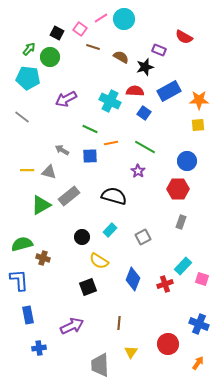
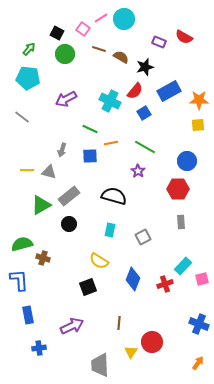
pink square at (80, 29): moved 3 px right
brown line at (93, 47): moved 6 px right, 2 px down
purple rectangle at (159, 50): moved 8 px up
green circle at (50, 57): moved 15 px right, 3 px up
red semicircle at (135, 91): rotated 126 degrees clockwise
blue square at (144, 113): rotated 24 degrees clockwise
gray arrow at (62, 150): rotated 104 degrees counterclockwise
gray rectangle at (181, 222): rotated 24 degrees counterclockwise
cyan rectangle at (110, 230): rotated 32 degrees counterclockwise
black circle at (82, 237): moved 13 px left, 13 px up
pink square at (202, 279): rotated 32 degrees counterclockwise
red circle at (168, 344): moved 16 px left, 2 px up
